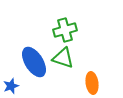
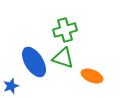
orange ellipse: moved 7 px up; rotated 60 degrees counterclockwise
